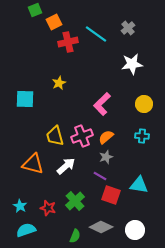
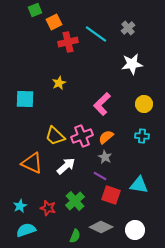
yellow trapezoid: rotated 30 degrees counterclockwise
gray star: moved 1 px left; rotated 24 degrees counterclockwise
orange triangle: moved 1 px left, 1 px up; rotated 10 degrees clockwise
cyan star: rotated 16 degrees clockwise
